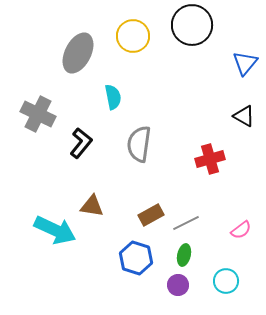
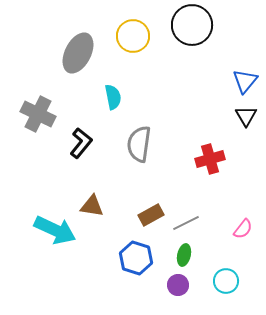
blue triangle: moved 18 px down
black triangle: moved 2 px right; rotated 30 degrees clockwise
pink semicircle: moved 2 px right, 1 px up; rotated 15 degrees counterclockwise
